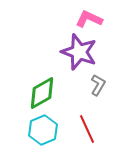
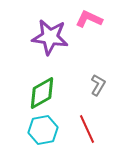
purple star: moved 29 px left, 15 px up; rotated 12 degrees counterclockwise
cyan hexagon: rotated 12 degrees clockwise
